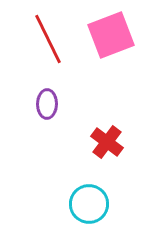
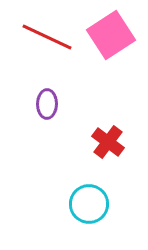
pink square: rotated 12 degrees counterclockwise
red line: moved 1 px left, 2 px up; rotated 39 degrees counterclockwise
red cross: moved 1 px right
